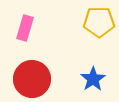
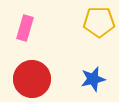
blue star: rotated 20 degrees clockwise
